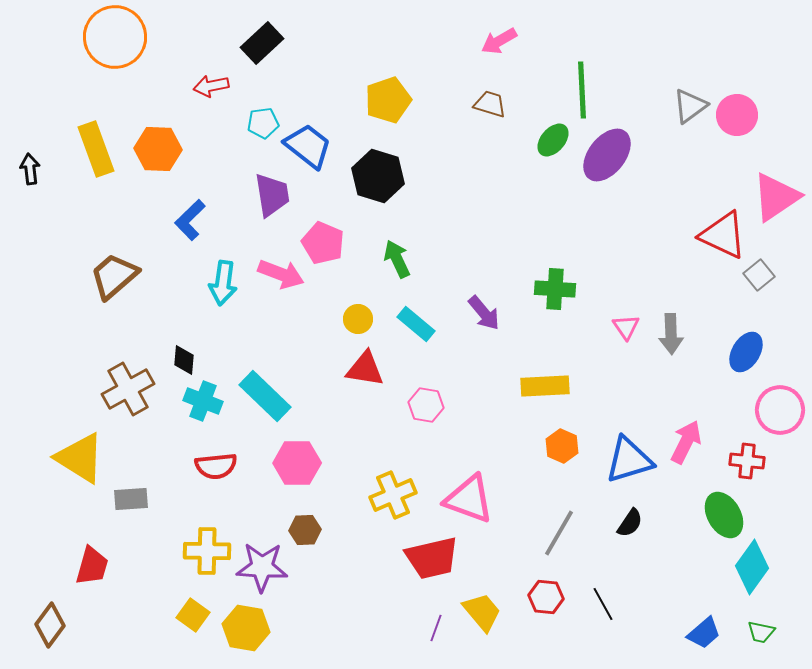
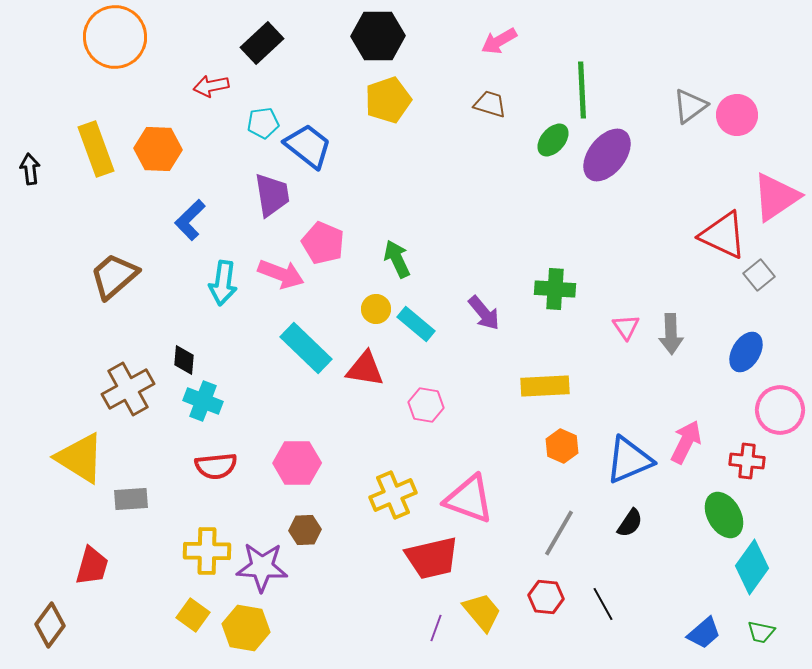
black hexagon at (378, 176): moved 140 px up; rotated 18 degrees counterclockwise
yellow circle at (358, 319): moved 18 px right, 10 px up
cyan rectangle at (265, 396): moved 41 px right, 48 px up
blue triangle at (629, 460): rotated 6 degrees counterclockwise
